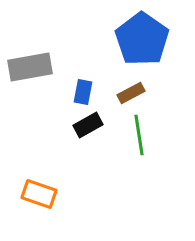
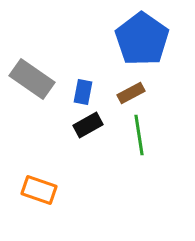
gray rectangle: moved 2 px right, 12 px down; rotated 45 degrees clockwise
orange rectangle: moved 4 px up
